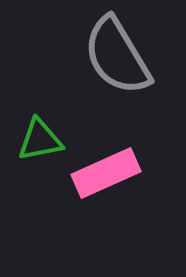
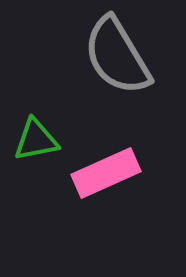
green triangle: moved 4 px left
